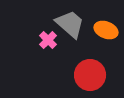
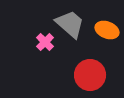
orange ellipse: moved 1 px right
pink cross: moved 3 px left, 2 px down
